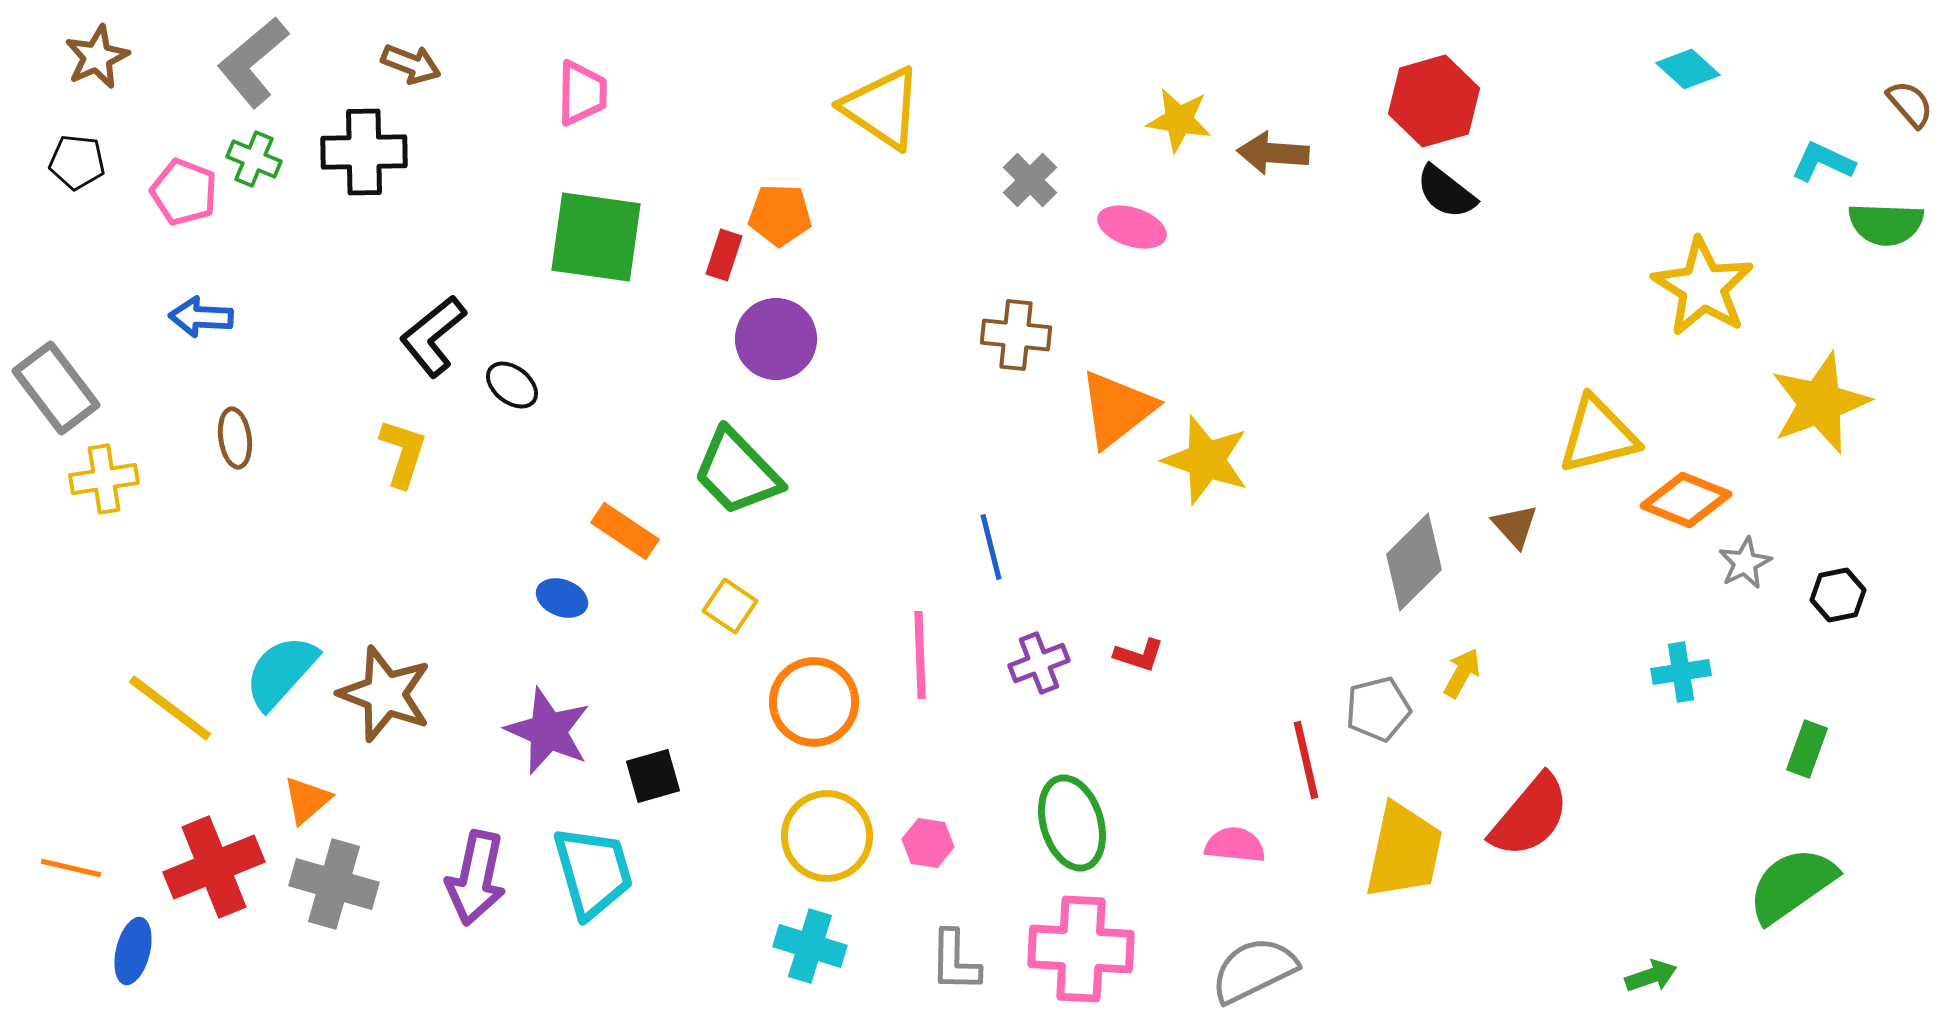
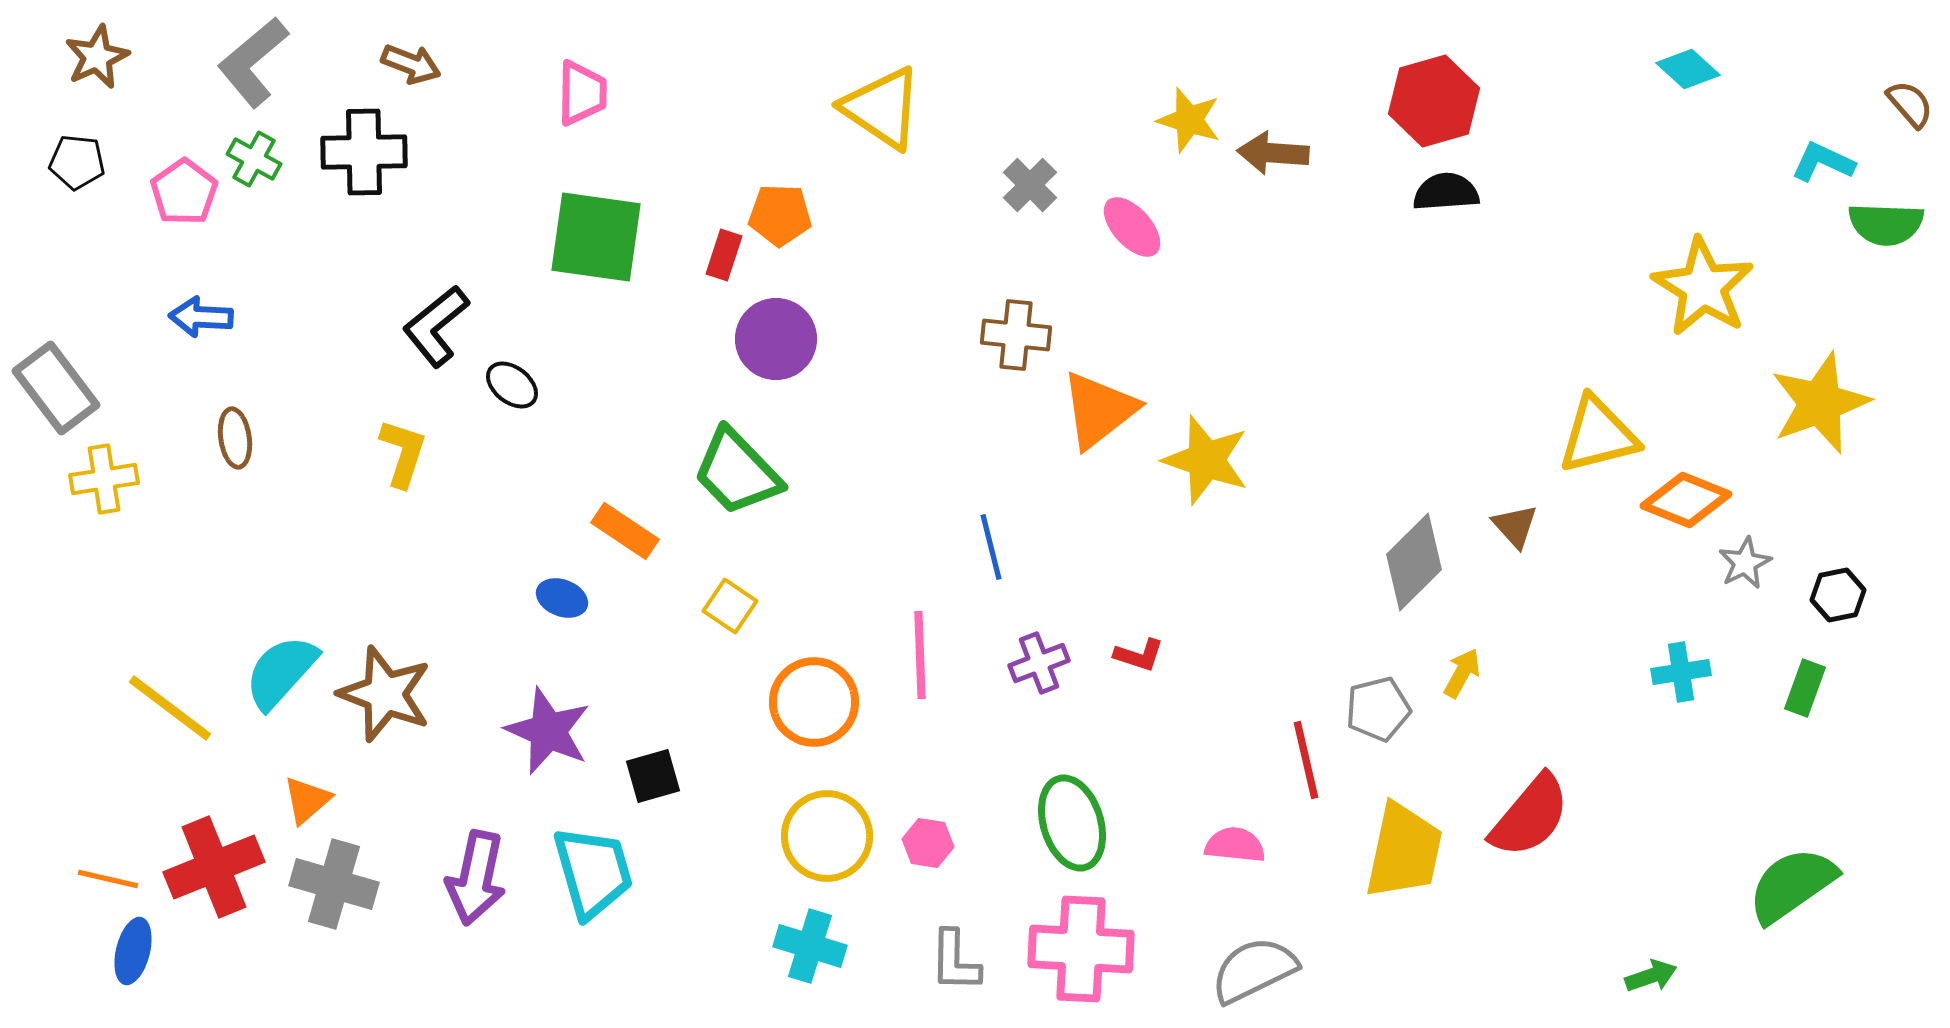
yellow star at (1179, 120): moved 10 px right; rotated 8 degrees clockwise
green cross at (254, 159): rotated 6 degrees clockwise
gray cross at (1030, 180): moved 5 px down
pink pentagon at (184, 192): rotated 16 degrees clockwise
black semicircle at (1446, 192): rotated 138 degrees clockwise
pink ellipse at (1132, 227): rotated 30 degrees clockwise
black L-shape at (433, 336): moved 3 px right, 10 px up
orange triangle at (1117, 409): moved 18 px left, 1 px down
green rectangle at (1807, 749): moved 2 px left, 61 px up
orange line at (71, 868): moved 37 px right, 11 px down
